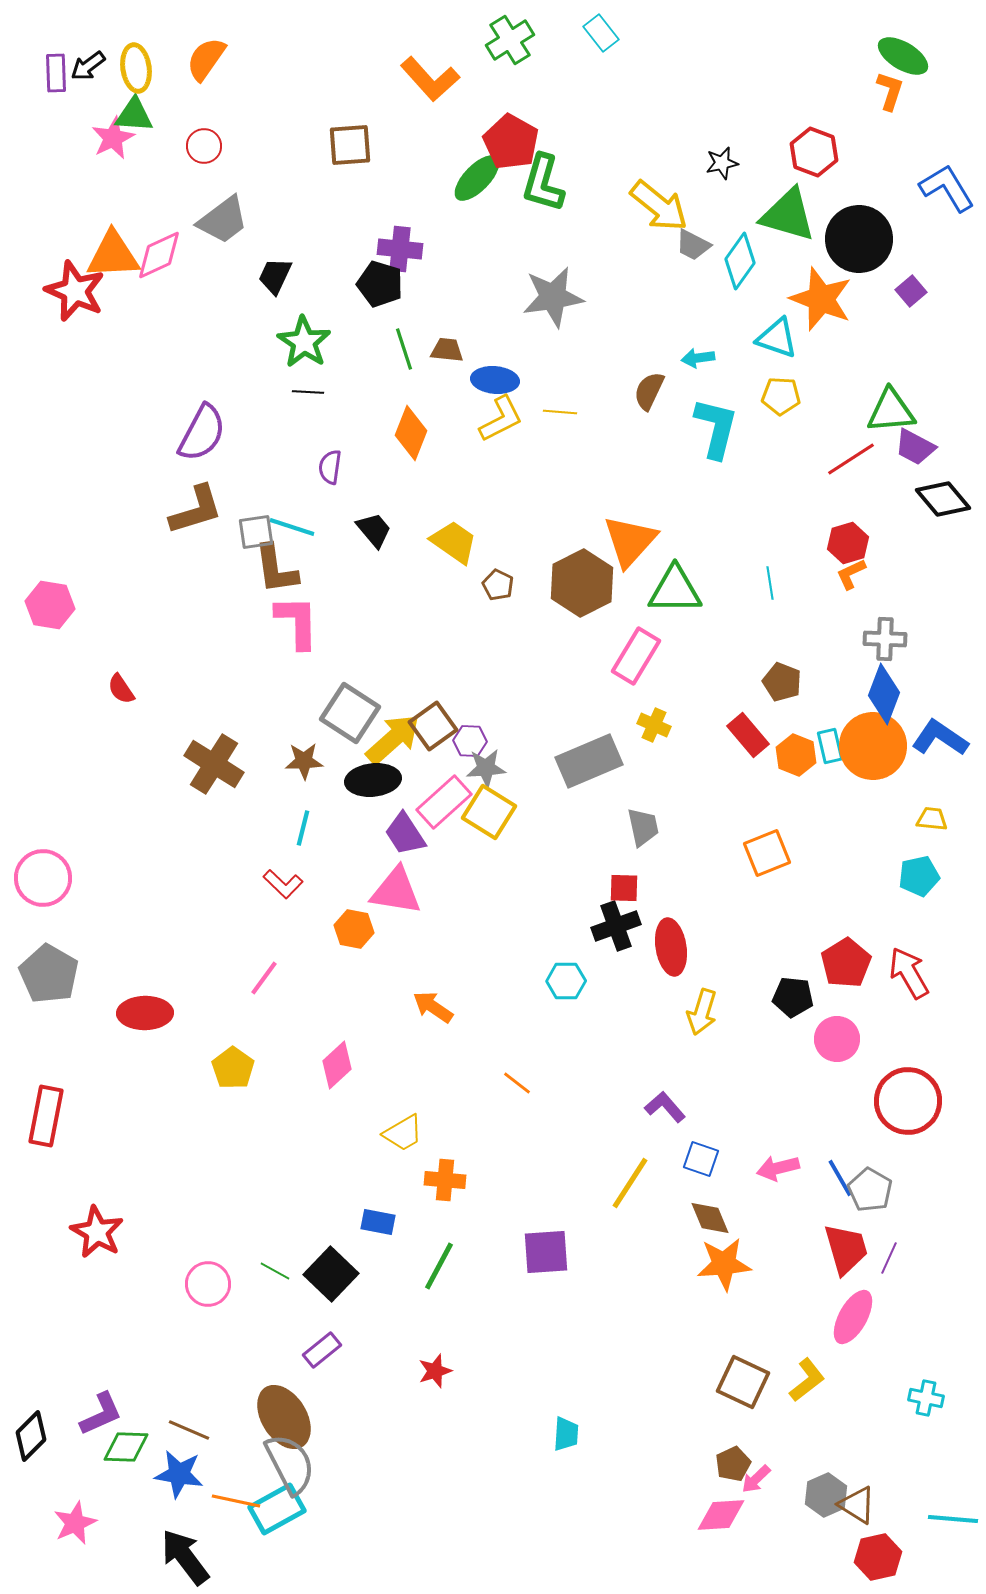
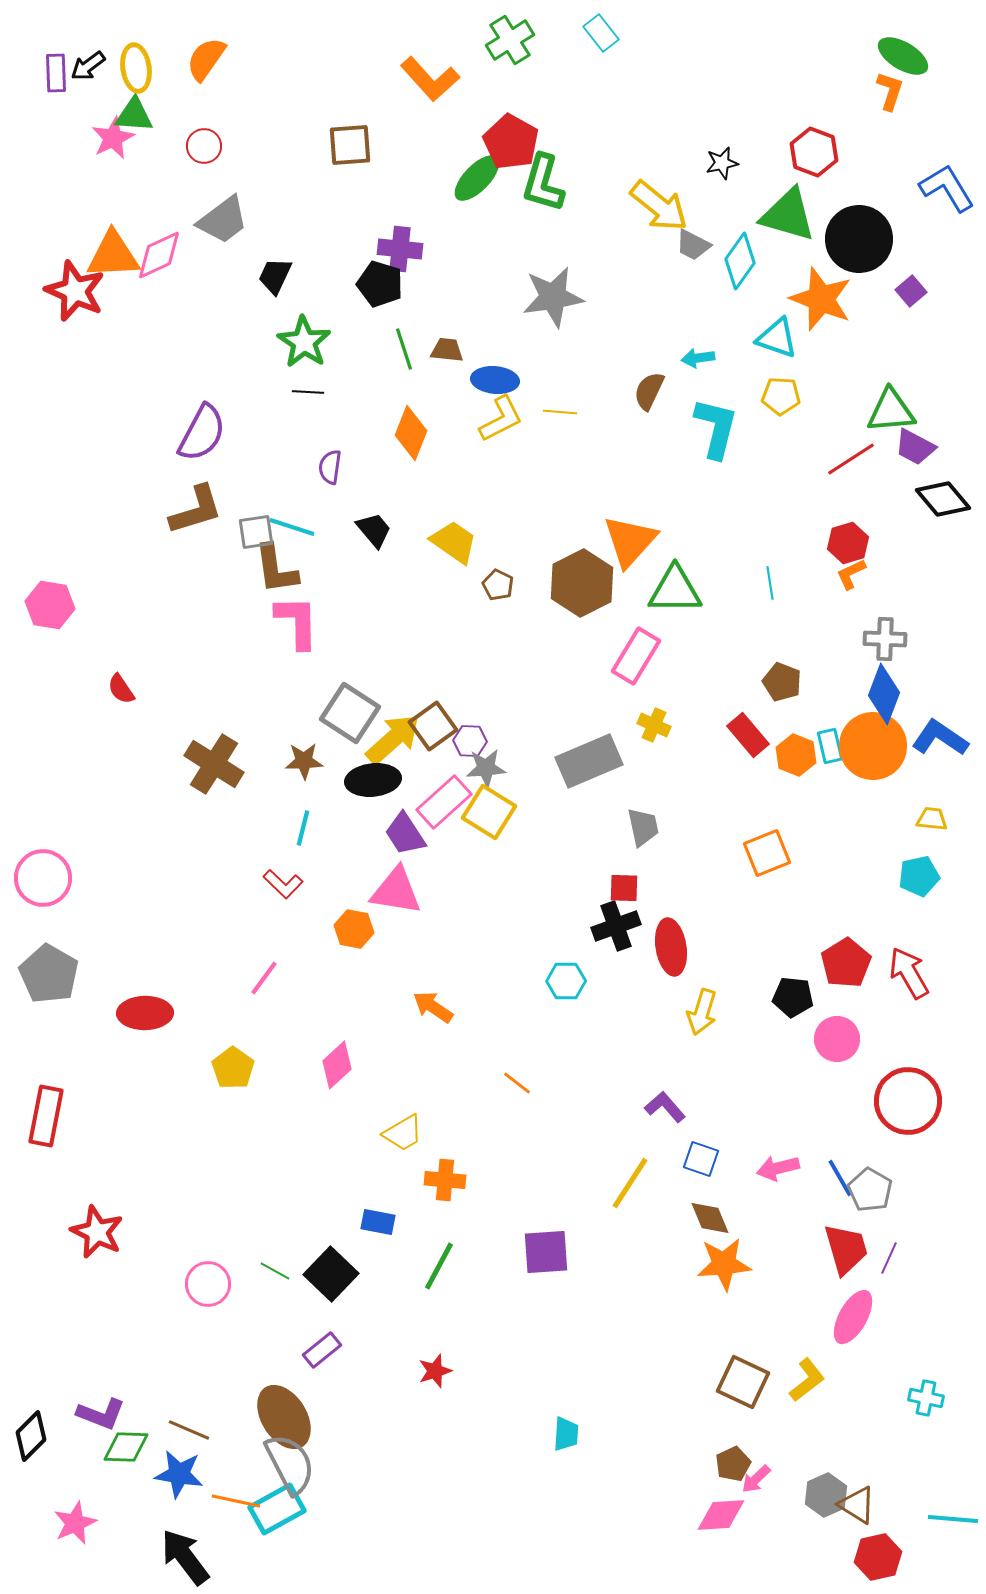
red star at (97, 1232): rotated 4 degrees counterclockwise
purple L-shape at (101, 1414): rotated 45 degrees clockwise
